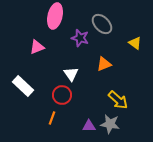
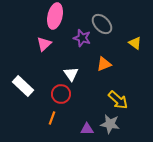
purple star: moved 2 px right
pink triangle: moved 7 px right, 3 px up; rotated 21 degrees counterclockwise
red circle: moved 1 px left, 1 px up
purple triangle: moved 2 px left, 3 px down
